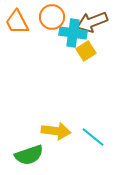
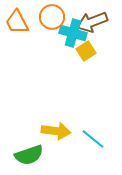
cyan cross: rotated 8 degrees clockwise
cyan line: moved 2 px down
